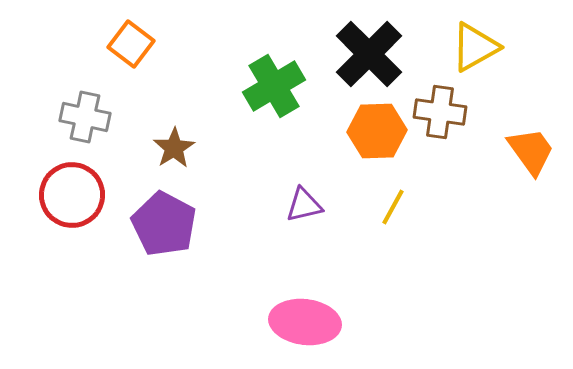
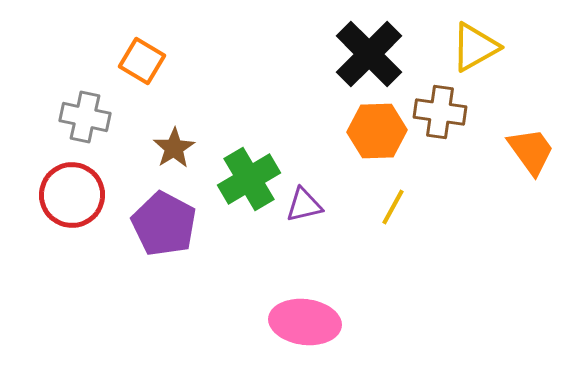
orange square: moved 11 px right, 17 px down; rotated 6 degrees counterclockwise
green cross: moved 25 px left, 93 px down
